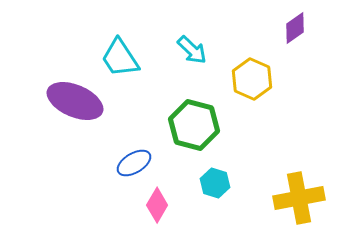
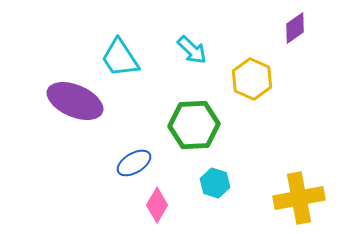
green hexagon: rotated 18 degrees counterclockwise
